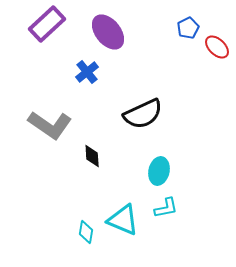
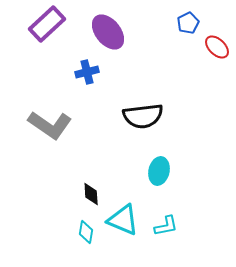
blue pentagon: moved 5 px up
blue cross: rotated 25 degrees clockwise
black semicircle: moved 2 px down; rotated 18 degrees clockwise
black diamond: moved 1 px left, 38 px down
cyan L-shape: moved 18 px down
